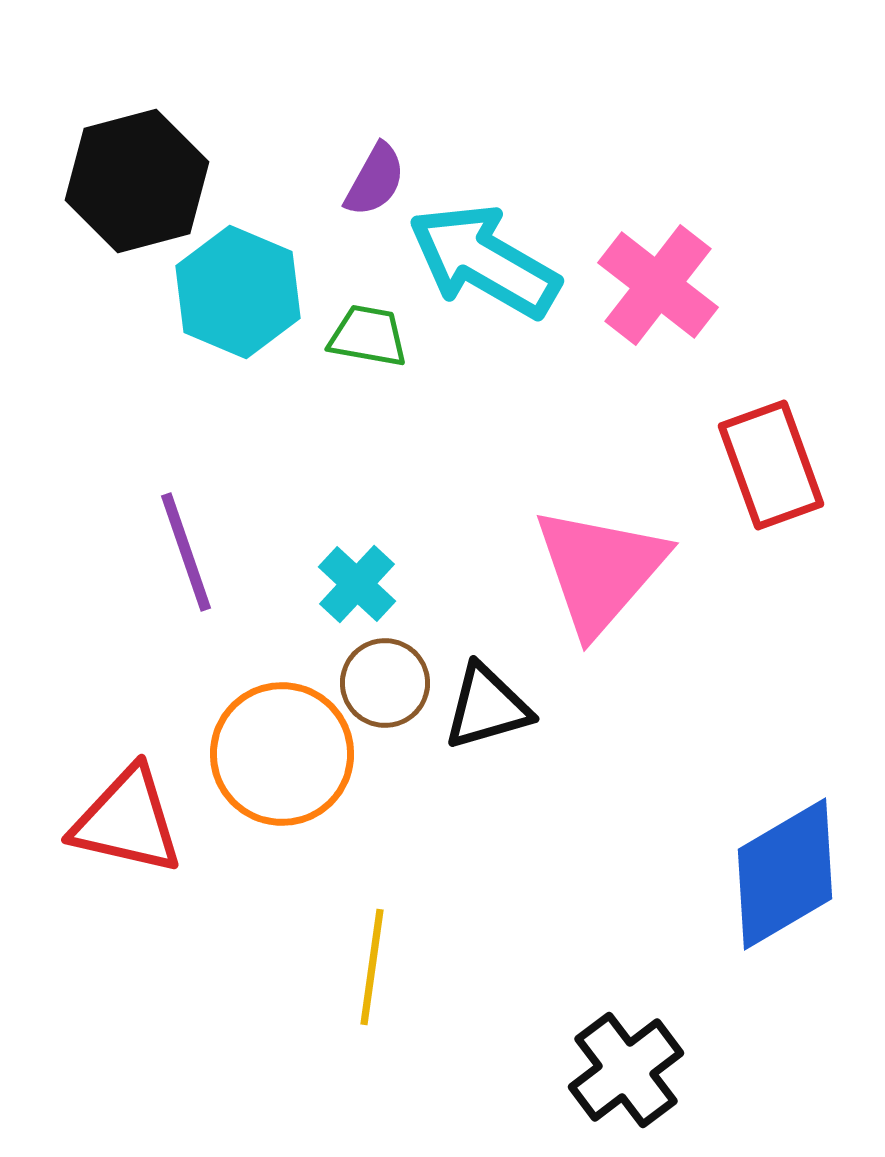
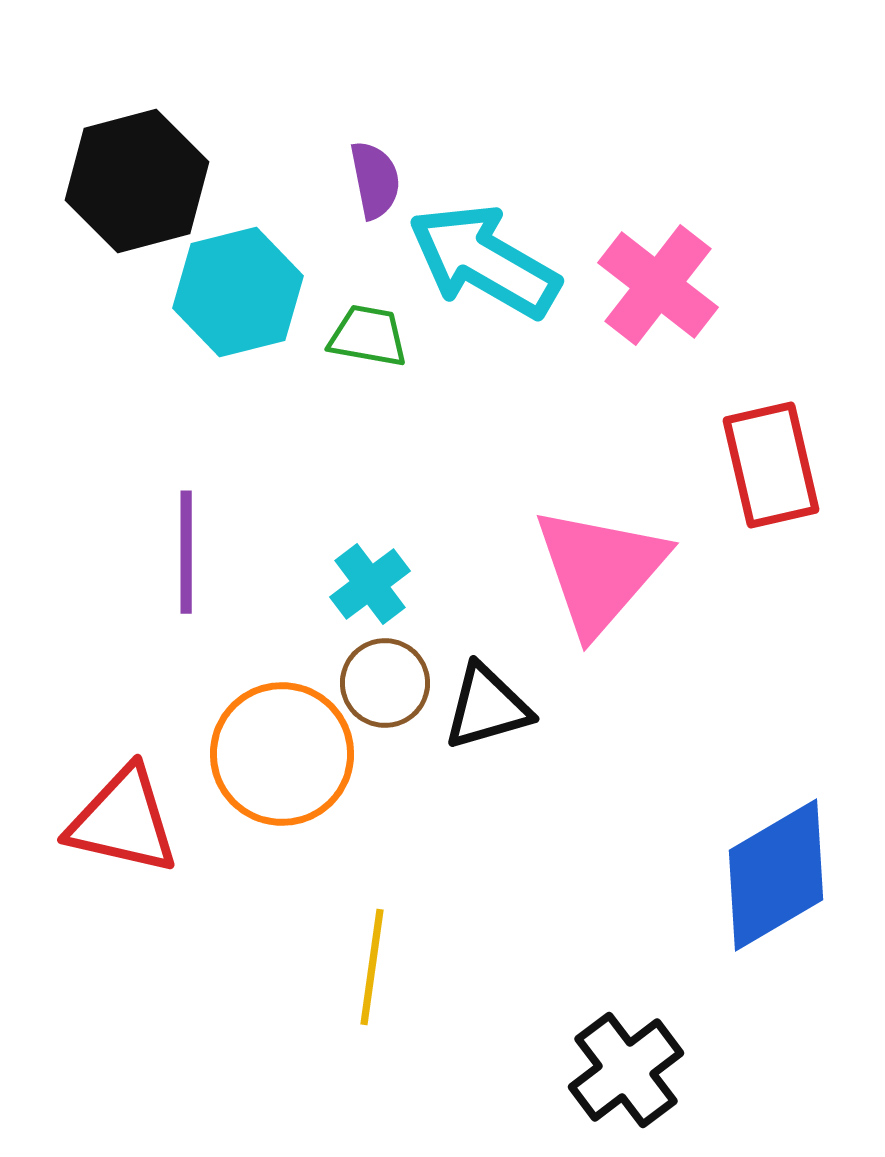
purple semicircle: rotated 40 degrees counterclockwise
cyan hexagon: rotated 23 degrees clockwise
red rectangle: rotated 7 degrees clockwise
purple line: rotated 19 degrees clockwise
cyan cross: moved 13 px right; rotated 10 degrees clockwise
red triangle: moved 4 px left
blue diamond: moved 9 px left, 1 px down
